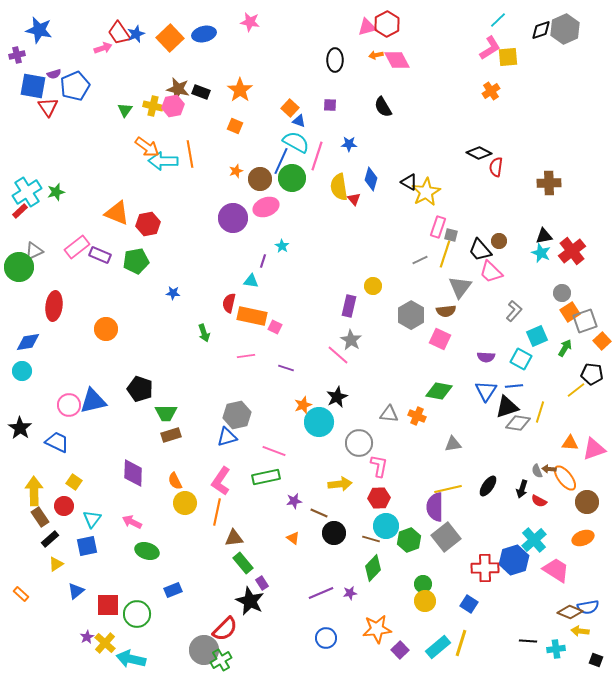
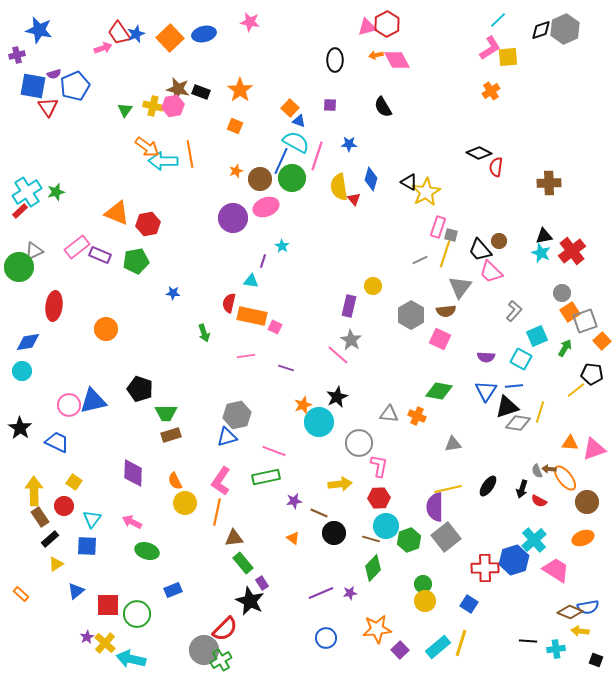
blue square at (87, 546): rotated 15 degrees clockwise
